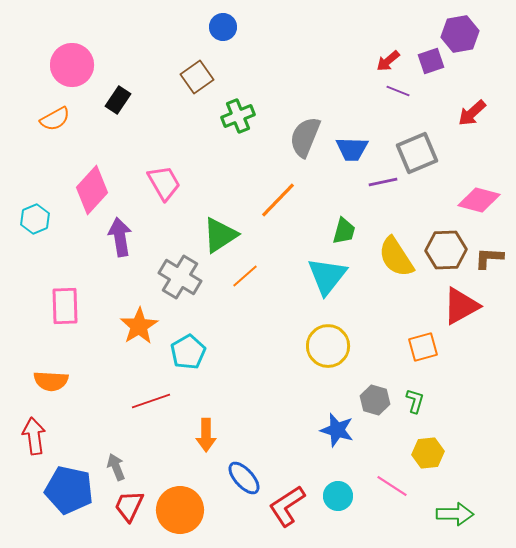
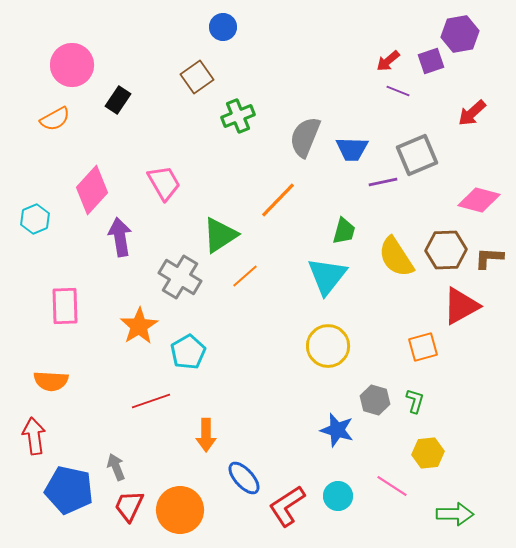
gray square at (417, 153): moved 2 px down
